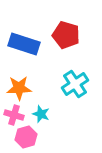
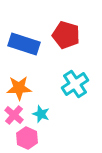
pink cross: rotated 24 degrees clockwise
pink hexagon: moved 1 px right, 1 px down; rotated 20 degrees counterclockwise
